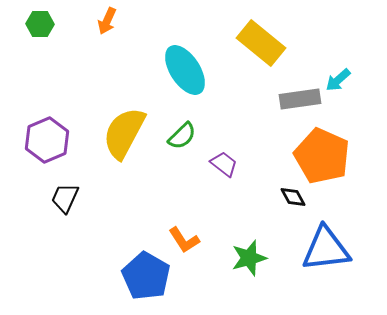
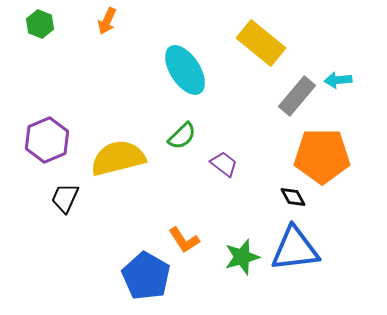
green hexagon: rotated 20 degrees clockwise
cyan arrow: rotated 36 degrees clockwise
gray rectangle: moved 3 px left, 3 px up; rotated 42 degrees counterclockwise
yellow semicircle: moved 6 px left, 25 px down; rotated 48 degrees clockwise
orange pentagon: rotated 24 degrees counterclockwise
blue triangle: moved 31 px left
green star: moved 7 px left, 1 px up
